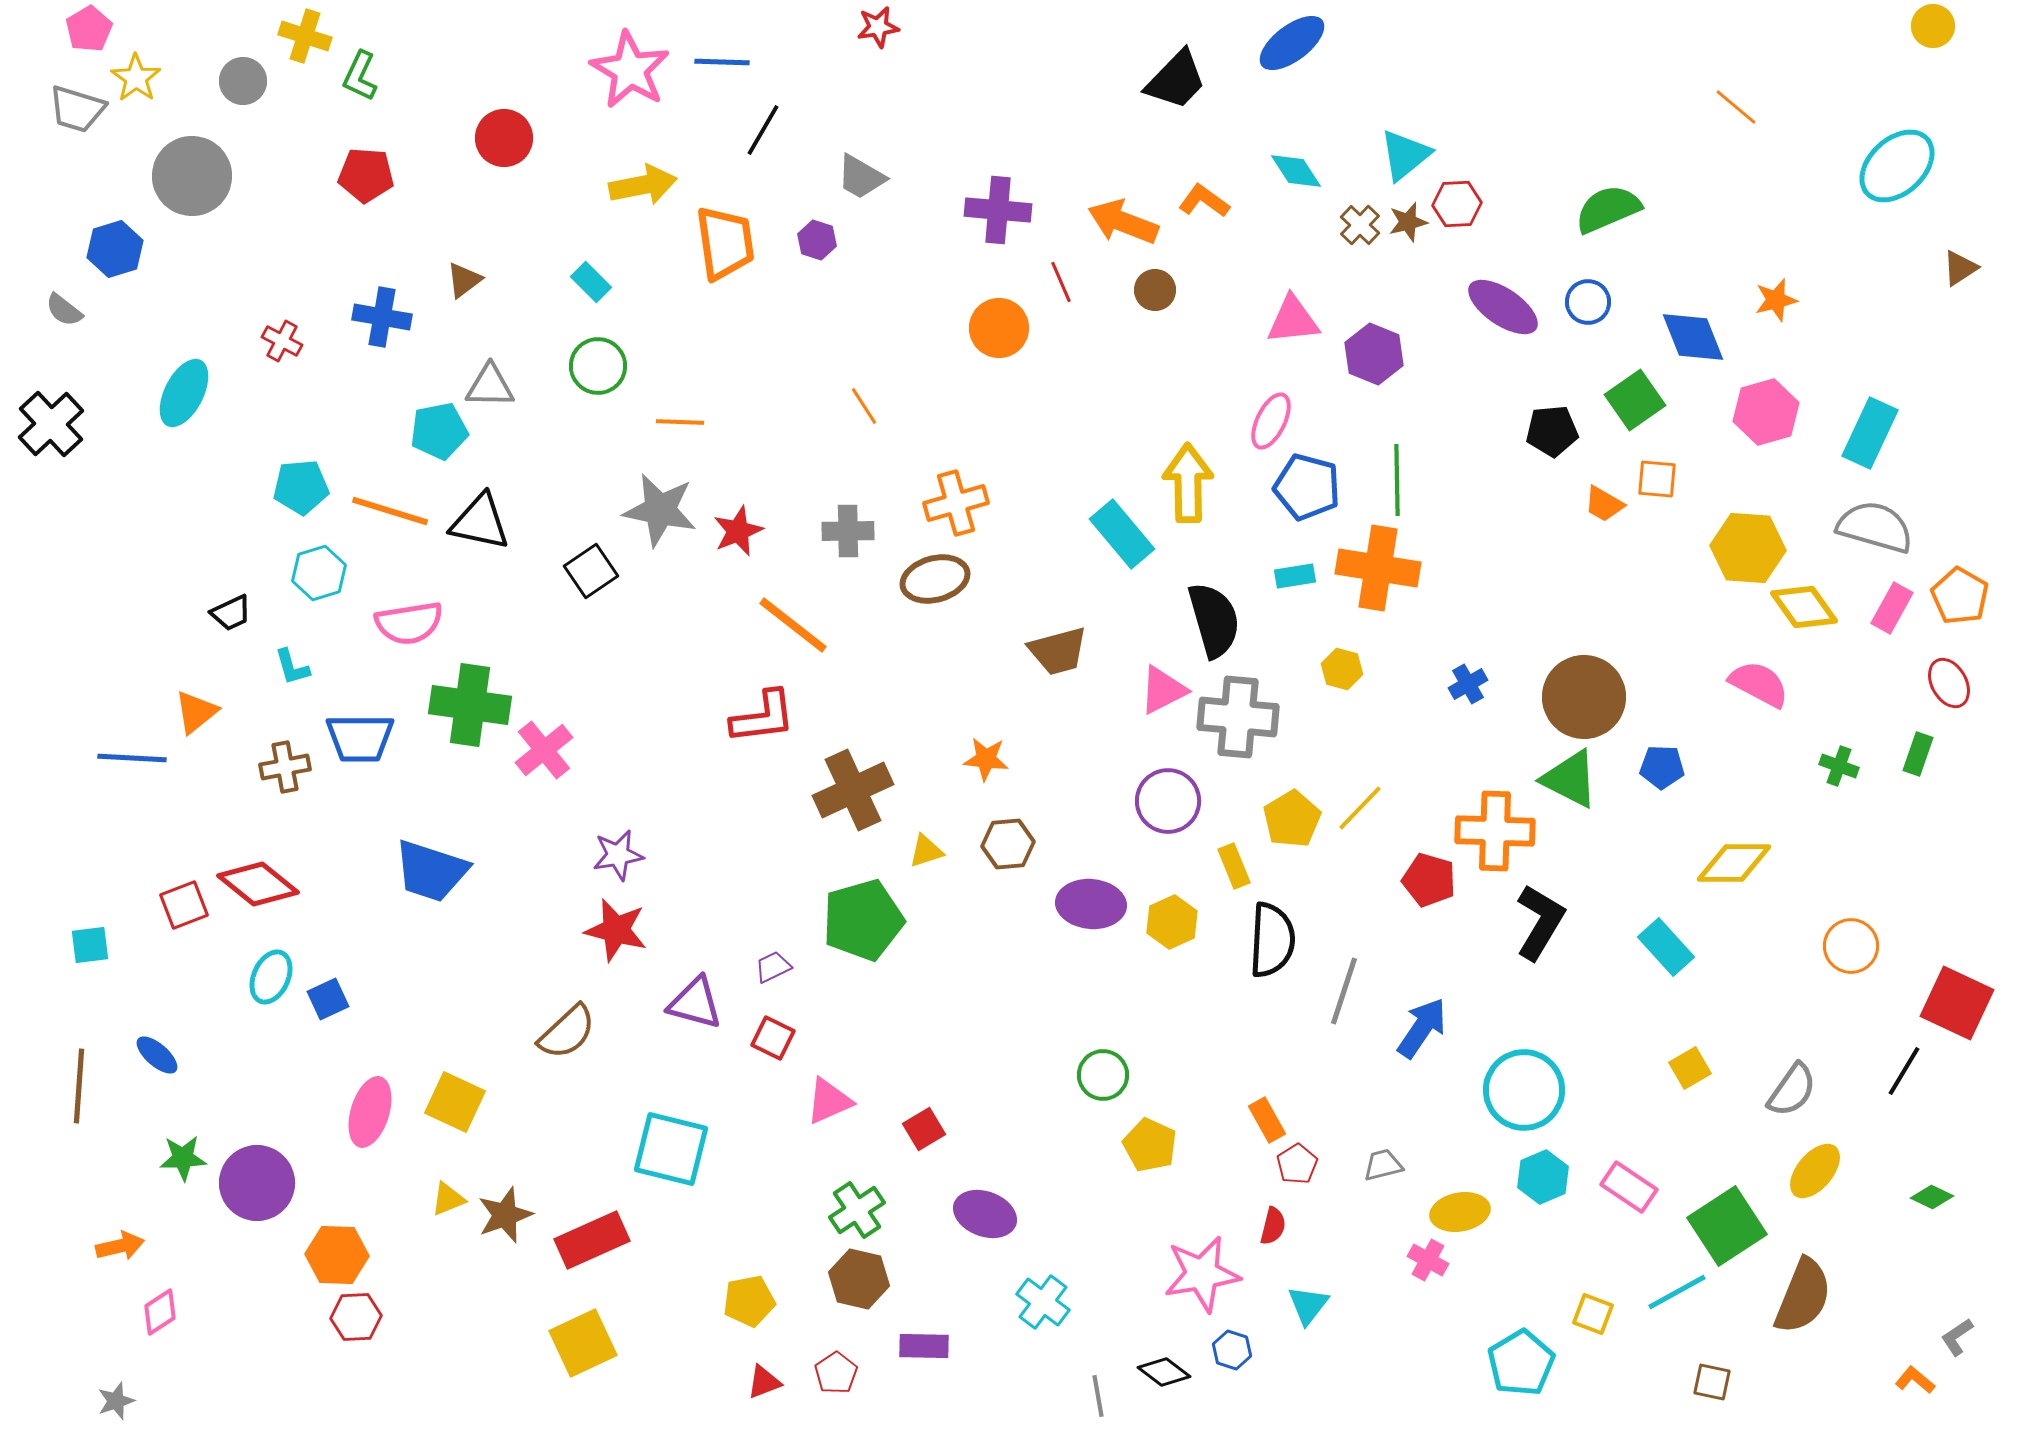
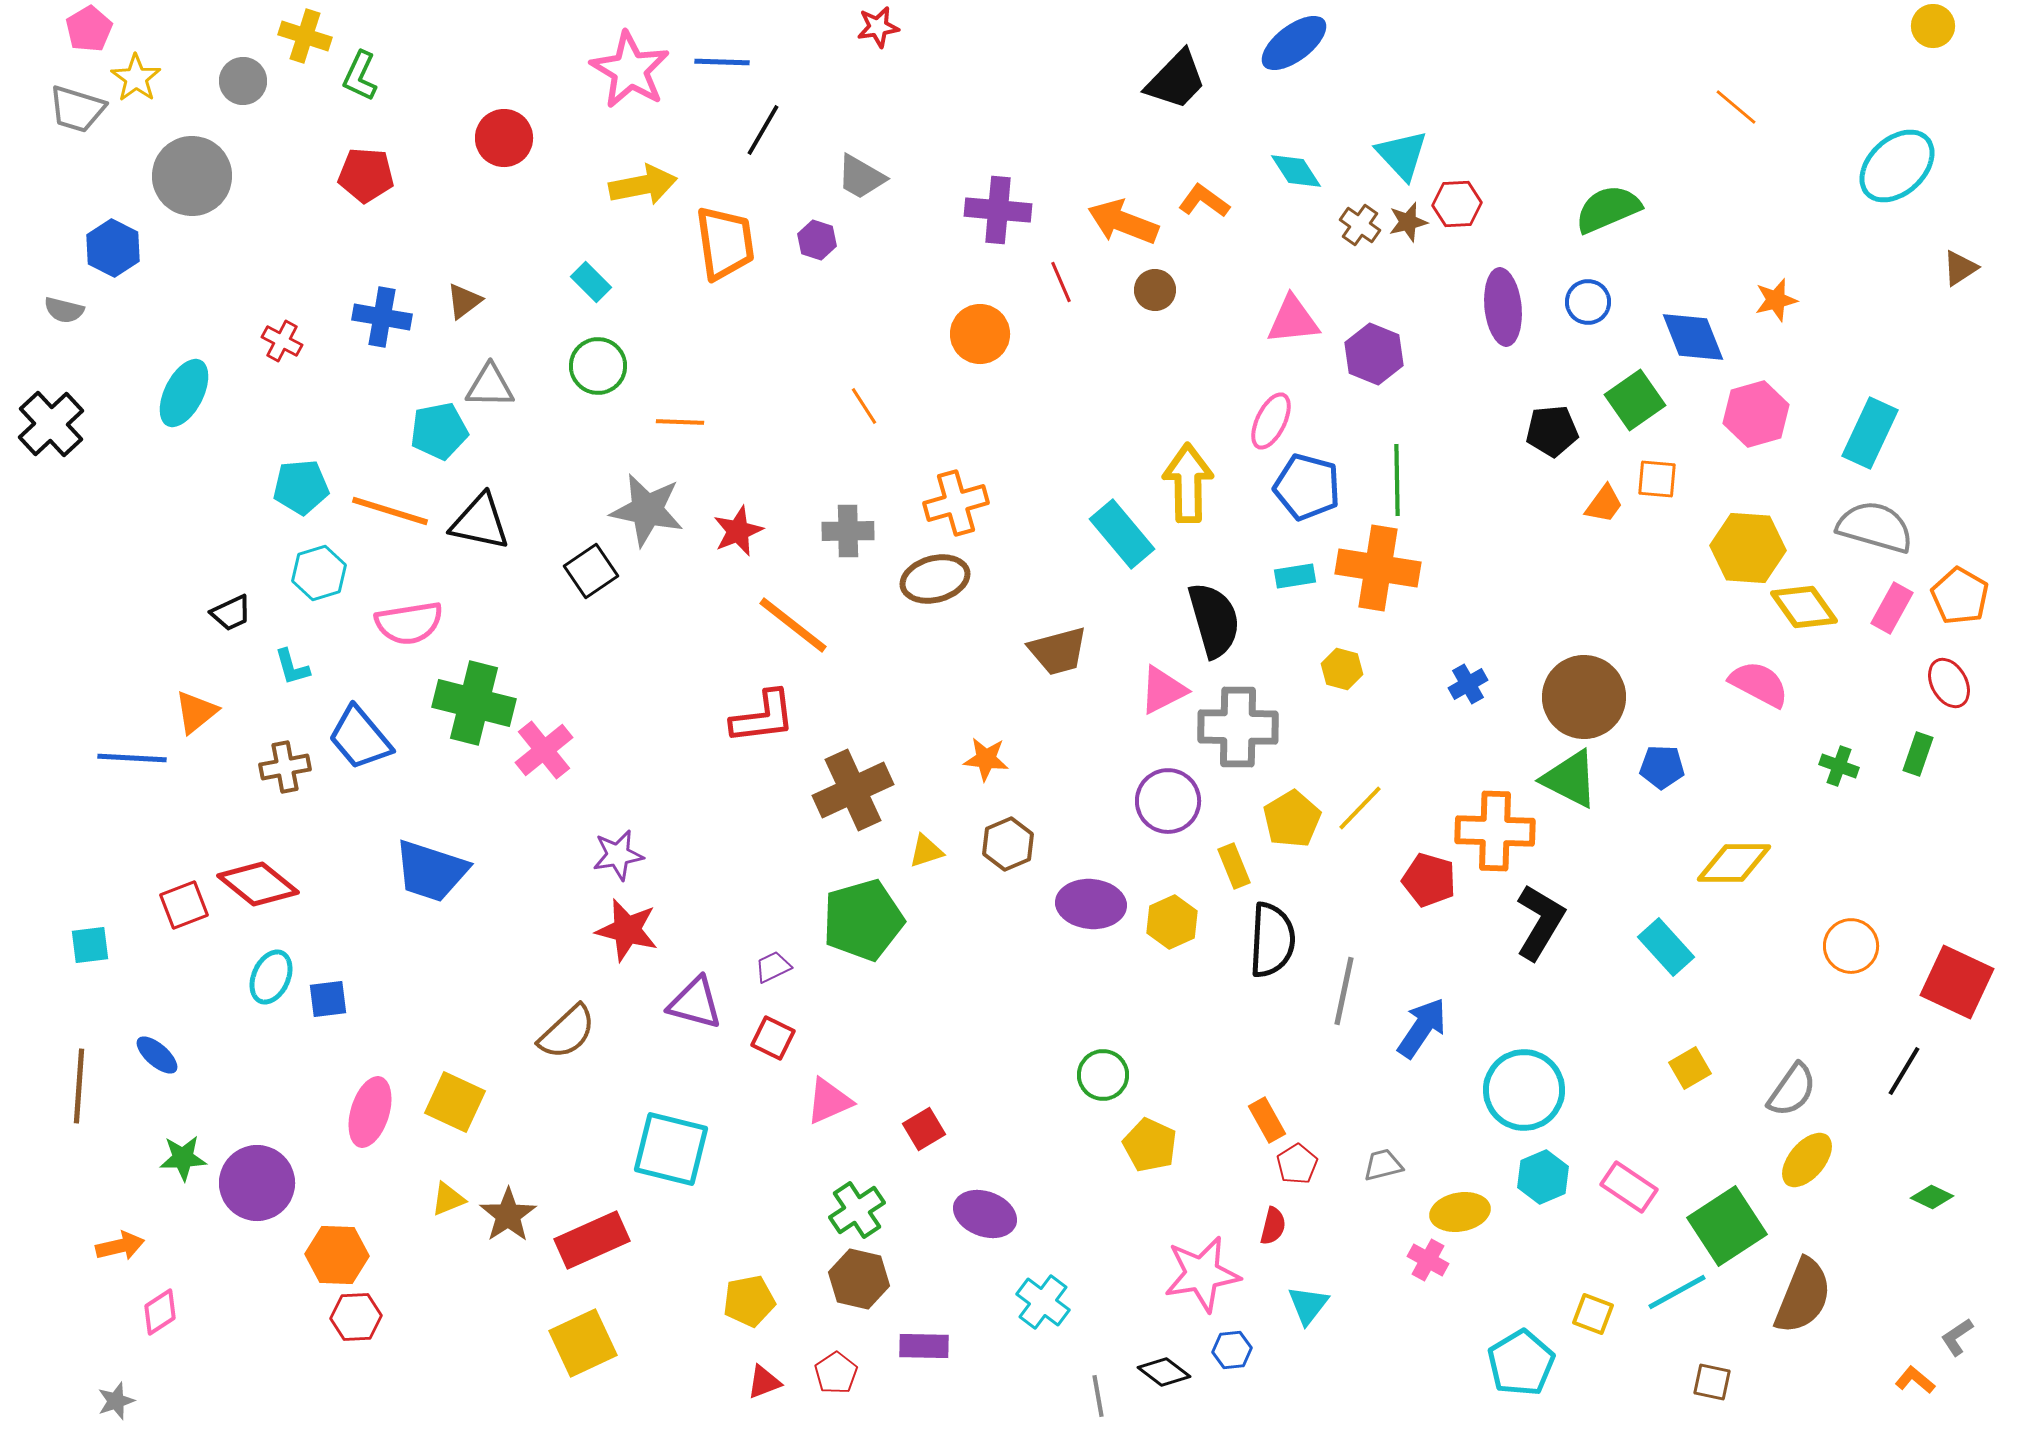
blue ellipse at (1292, 43): moved 2 px right
cyan triangle at (1405, 155): moved 3 px left; rotated 34 degrees counterclockwise
brown cross at (1360, 225): rotated 9 degrees counterclockwise
blue hexagon at (115, 249): moved 2 px left, 1 px up; rotated 16 degrees counterclockwise
brown triangle at (464, 280): moved 21 px down
purple ellipse at (1503, 307): rotated 50 degrees clockwise
gray semicircle at (64, 310): rotated 24 degrees counterclockwise
orange circle at (999, 328): moved 19 px left, 6 px down
pink hexagon at (1766, 412): moved 10 px left, 2 px down
orange trapezoid at (1604, 504): rotated 84 degrees counterclockwise
gray star at (660, 510): moved 13 px left
green cross at (470, 705): moved 4 px right, 2 px up; rotated 6 degrees clockwise
gray cross at (1238, 717): moved 10 px down; rotated 4 degrees counterclockwise
blue trapezoid at (360, 738): rotated 50 degrees clockwise
brown hexagon at (1008, 844): rotated 18 degrees counterclockwise
red star at (616, 930): moved 11 px right
gray line at (1344, 991): rotated 6 degrees counterclockwise
blue square at (328, 999): rotated 18 degrees clockwise
red square at (1957, 1003): moved 21 px up
yellow ellipse at (1815, 1171): moved 8 px left, 11 px up
brown star at (505, 1215): moved 3 px right; rotated 14 degrees counterclockwise
blue hexagon at (1232, 1350): rotated 24 degrees counterclockwise
